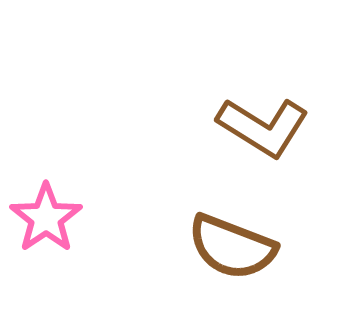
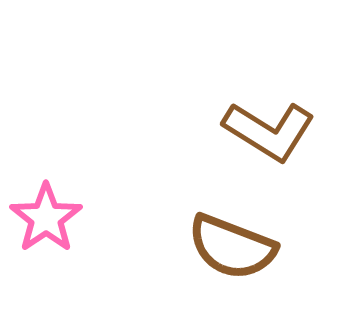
brown L-shape: moved 6 px right, 4 px down
